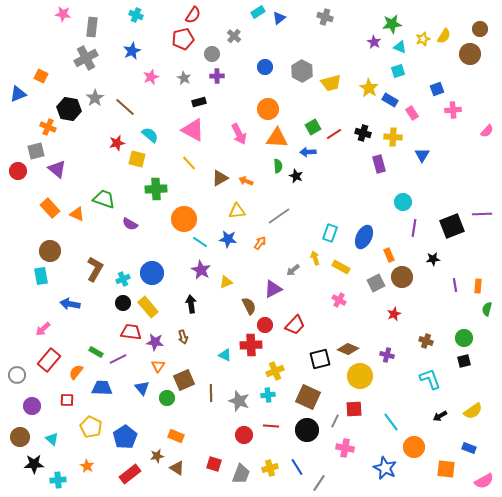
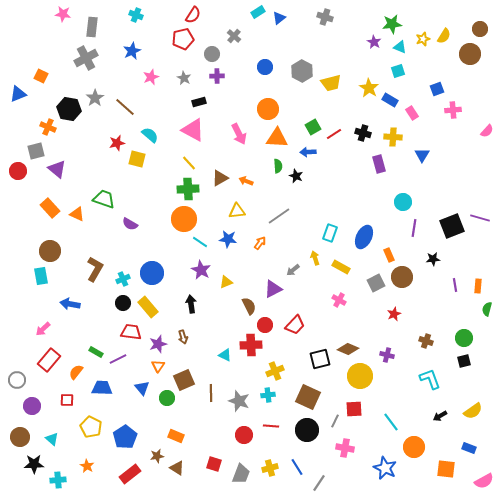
green cross at (156, 189): moved 32 px right
purple line at (482, 214): moved 2 px left, 4 px down; rotated 18 degrees clockwise
purple star at (155, 342): moved 3 px right, 2 px down; rotated 24 degrees counterclockwise
gray circle at (17, 375): moved 5 px down
